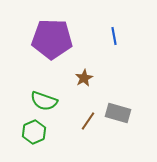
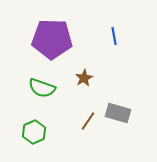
green semicircle: moved 2 px left, 13 px up
